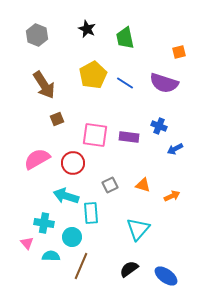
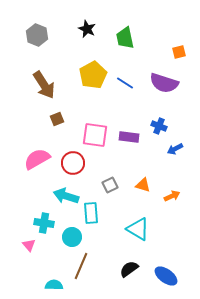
cyan triangle: rotated 40 degrees counterclockwise
pink triangle: moved 2 px right, 2 px down
cyan semicircle: moved 3 px right, 29 px down
